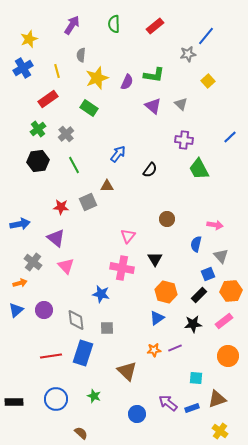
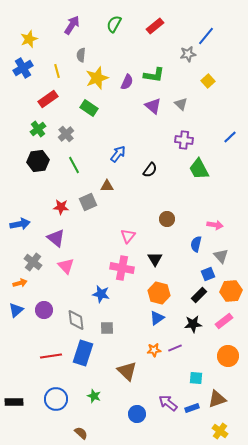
green semicircle at (114, 24): rotated 30 degrees clockwise
orange hexagon at (166, 292): moved 7 px left, 1 px down
